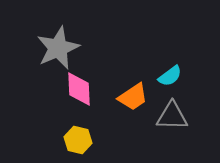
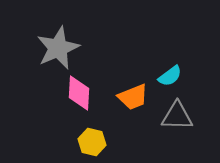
pink diamond: moved 4 px down; rotated 6 degrees clockwise
orange trapezoid: rotated 12 degrees clockwise
gray triangle: moved 5 px right
yellow hexagon: moved 14 px right, 2 px down
